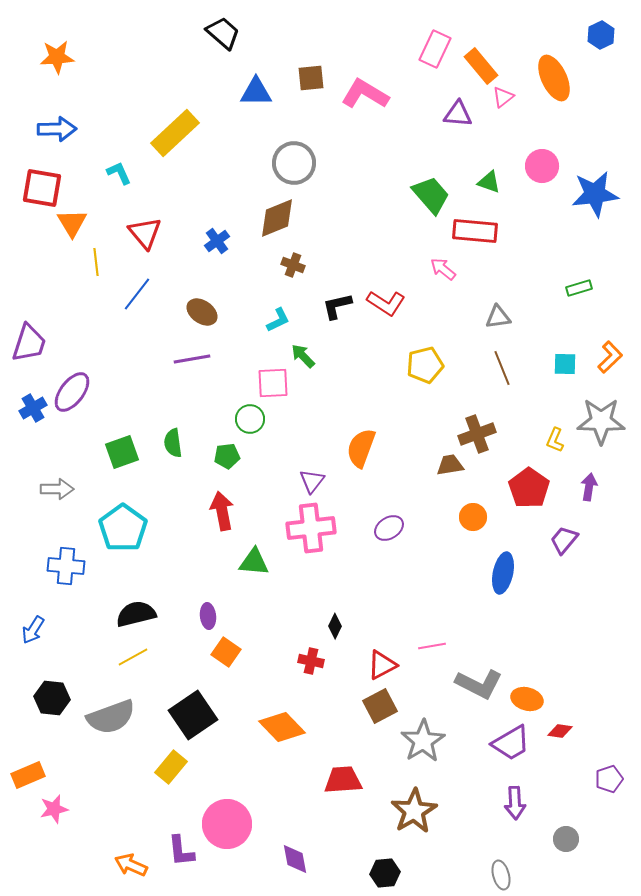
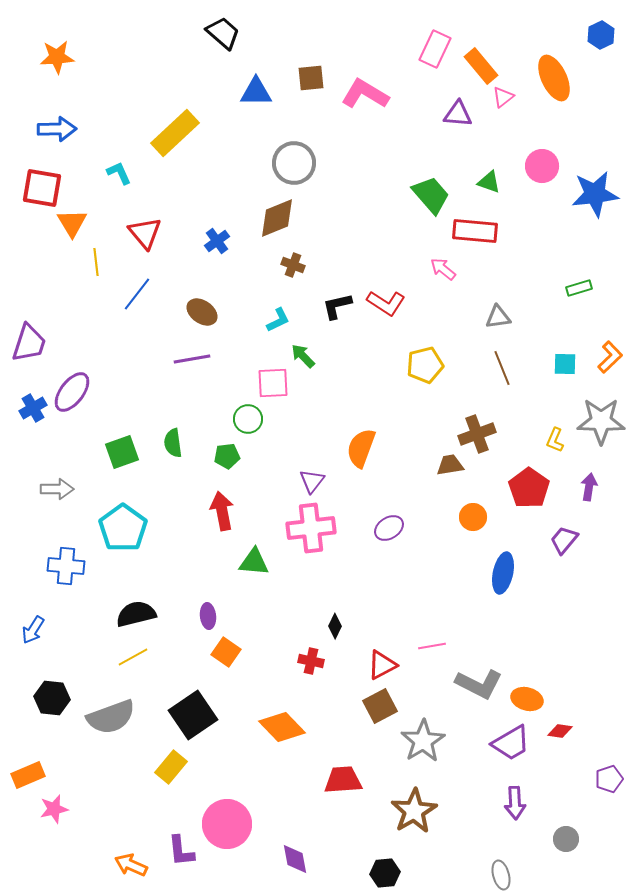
green circle at (250, 419): moved 2 px left
